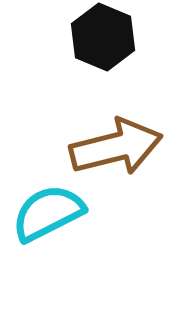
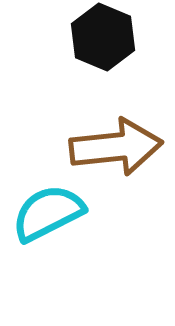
brown arrow: rotated 8 degrees clockwise
